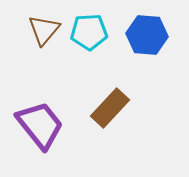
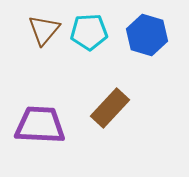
blue hexagon: rotated 12 degrees clockwise
purple trapezoid: rotated 48 degrees counterclockwise
